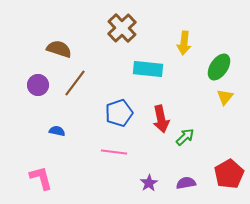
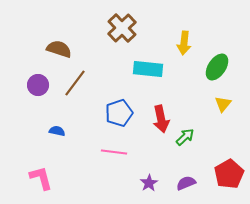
green ellipse: moved 2 px left
yellow triangle: moved 2 px left, 7 px down
purple semicircle: rotated 12 degrees counterclockwise
